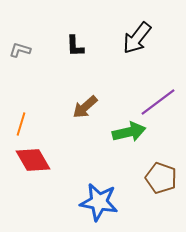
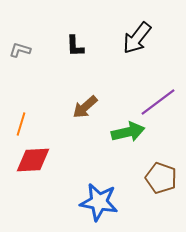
green arrow: moved 1 px left
red diamond: rotated 63 degrees counterclockwise
